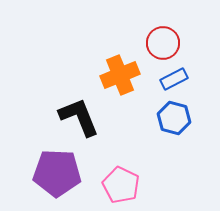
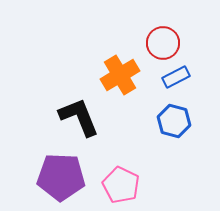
orange cross: rotated 9 degrees counterclockwise
blue rectangle: moved 2 px right, 2 px up
blue hexagon: moved 3 px down
purple pentagon: moved 4 px right, 4 px down
